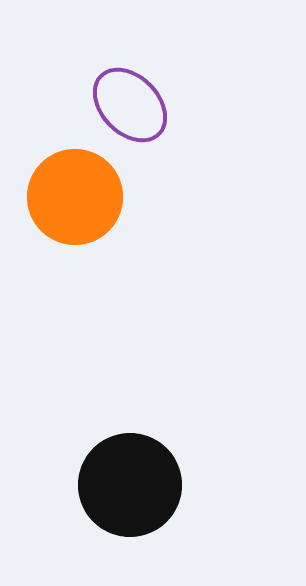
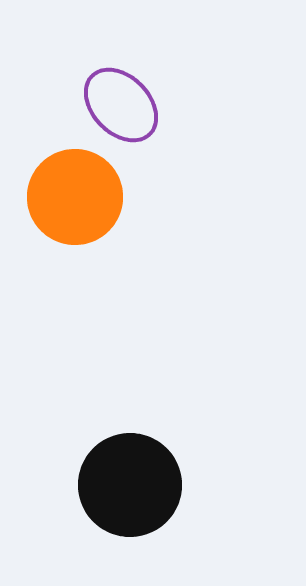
purple ellipse: moved 9 px left
